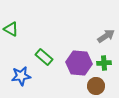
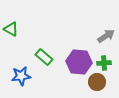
purple hexagon: moved 1 px up
brown circle: moved 1 px right, 4 px up
